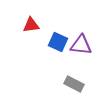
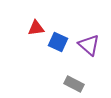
red triangle: moved 5 px right, 3 px down
purple triangle: moved 8 px right; rotated 35 degrees clockwise
